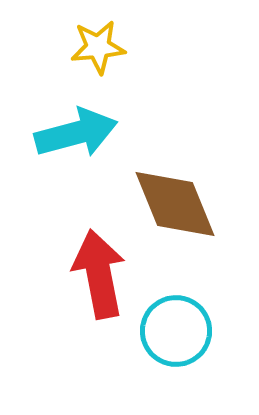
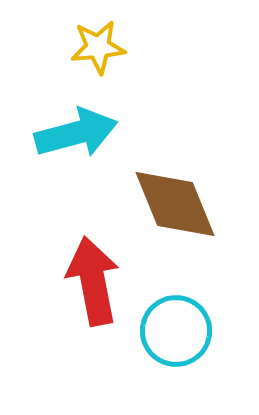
red arrow: moved 6 px left, 7 px down
